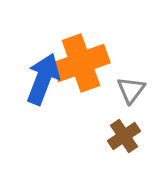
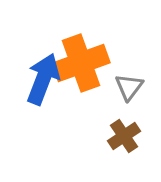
gray triangle: moved 2 px left, 3 px up
